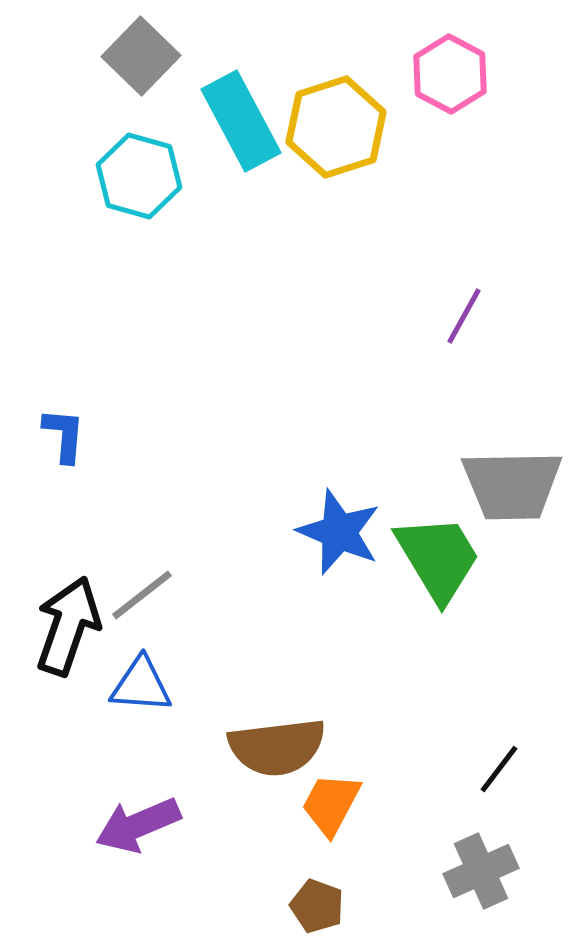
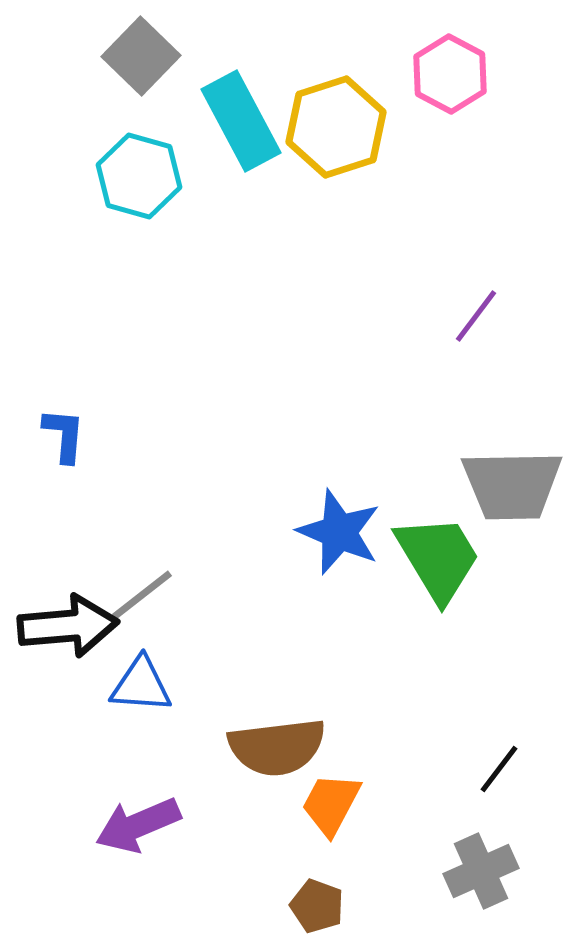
purple line: moved 12 px right; rotated 8 degrees clockwise
black arrow: rotated 66 degrees clockwise
